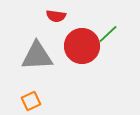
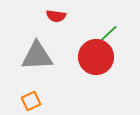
red circle: moved 14 px right, 11 px down
